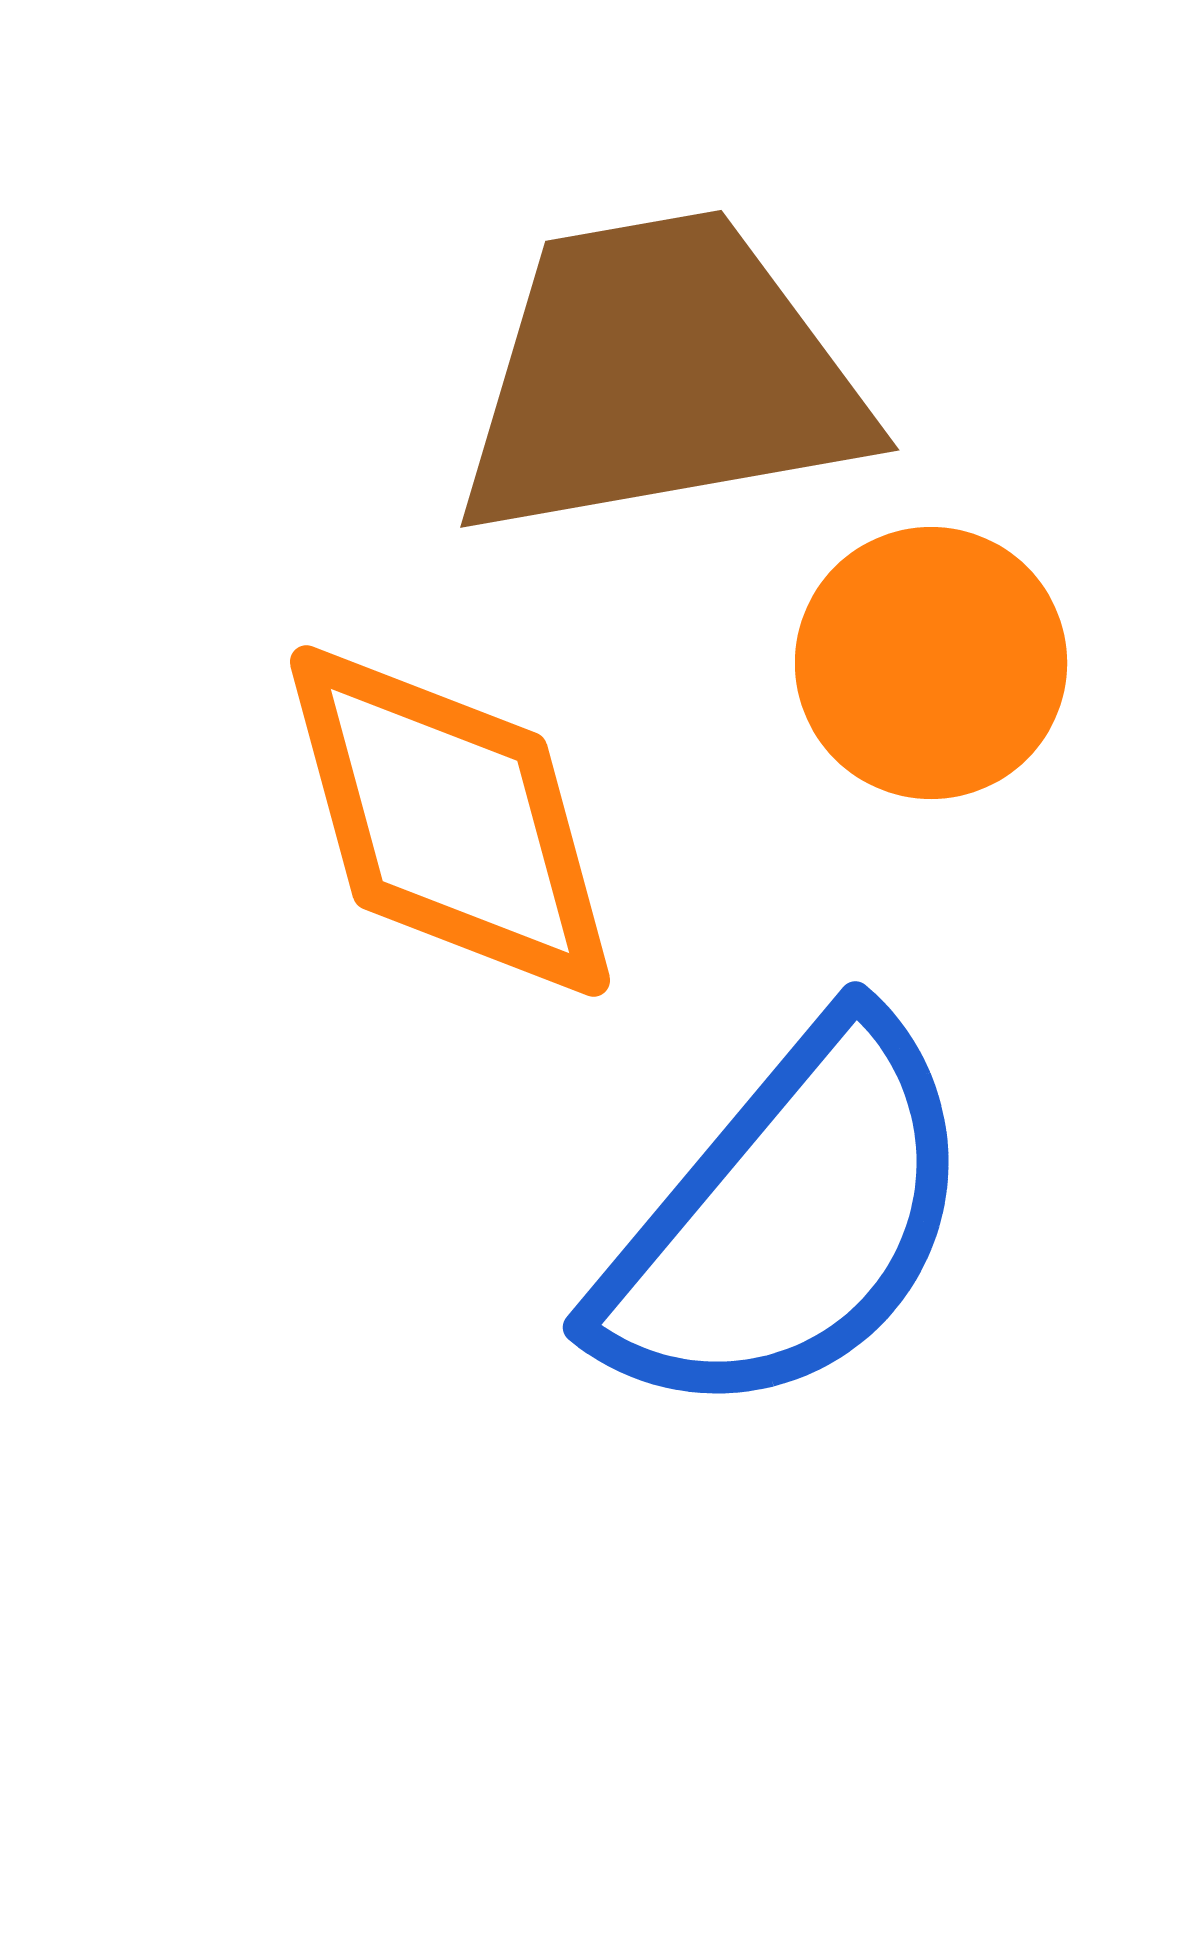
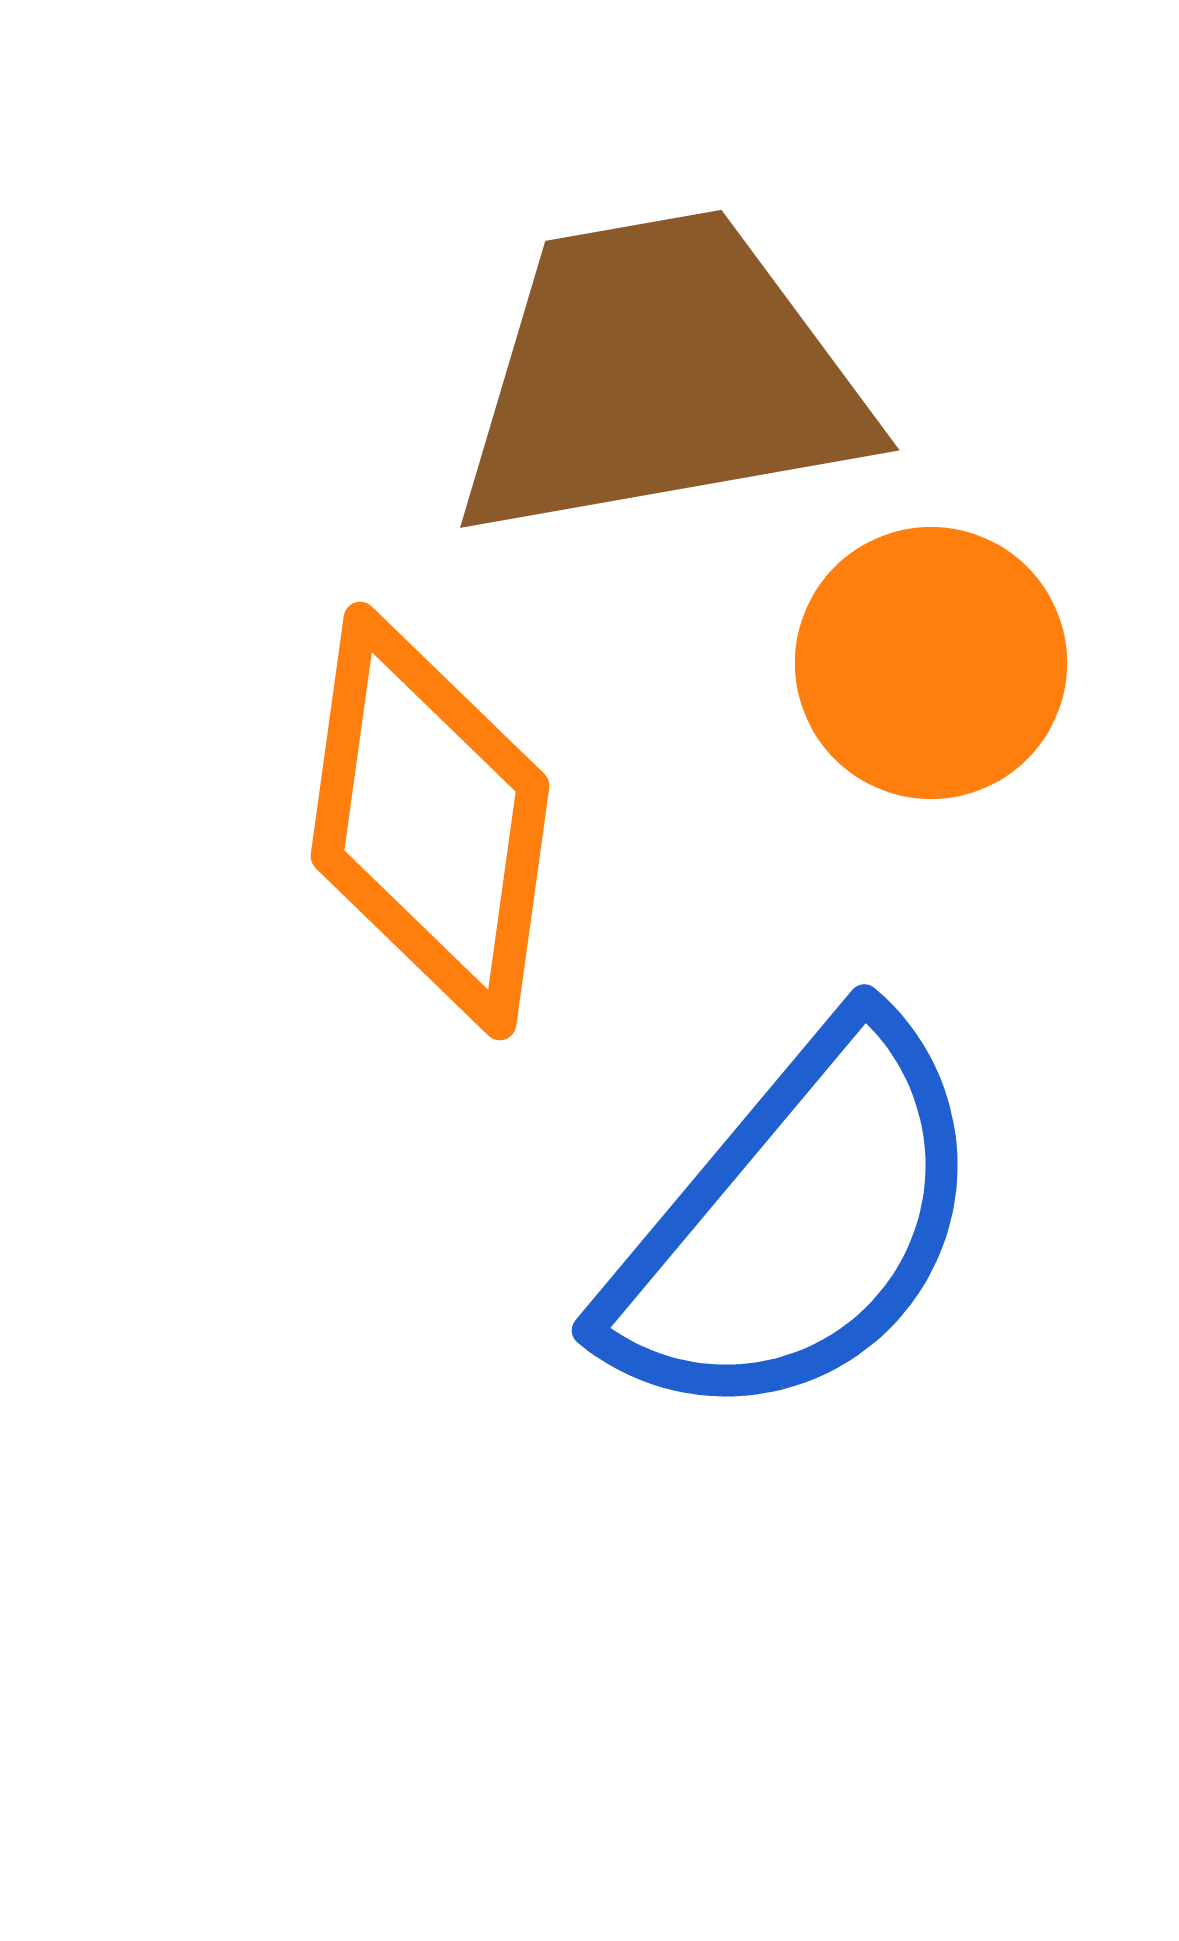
orange diamond: moved 20 px left; rotated 23 degrees clockwise
blue semicircle: moved 9 px right, 3 px down
